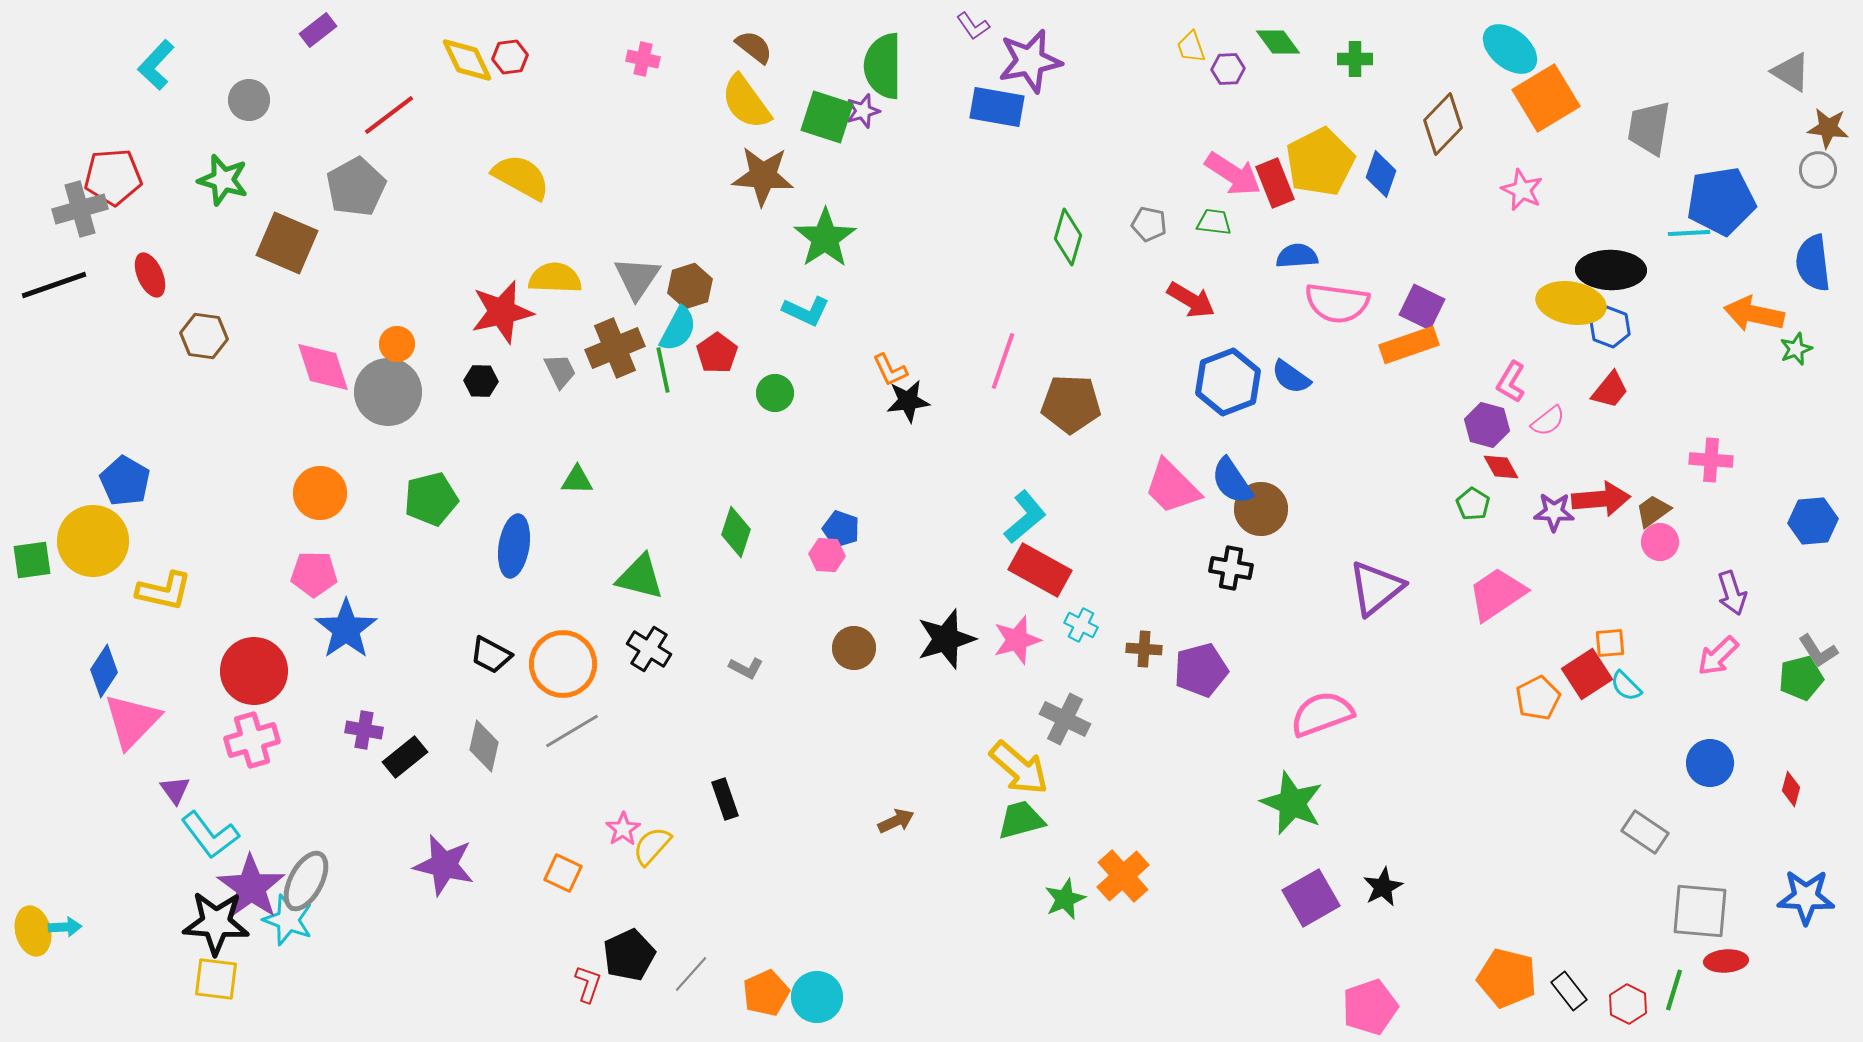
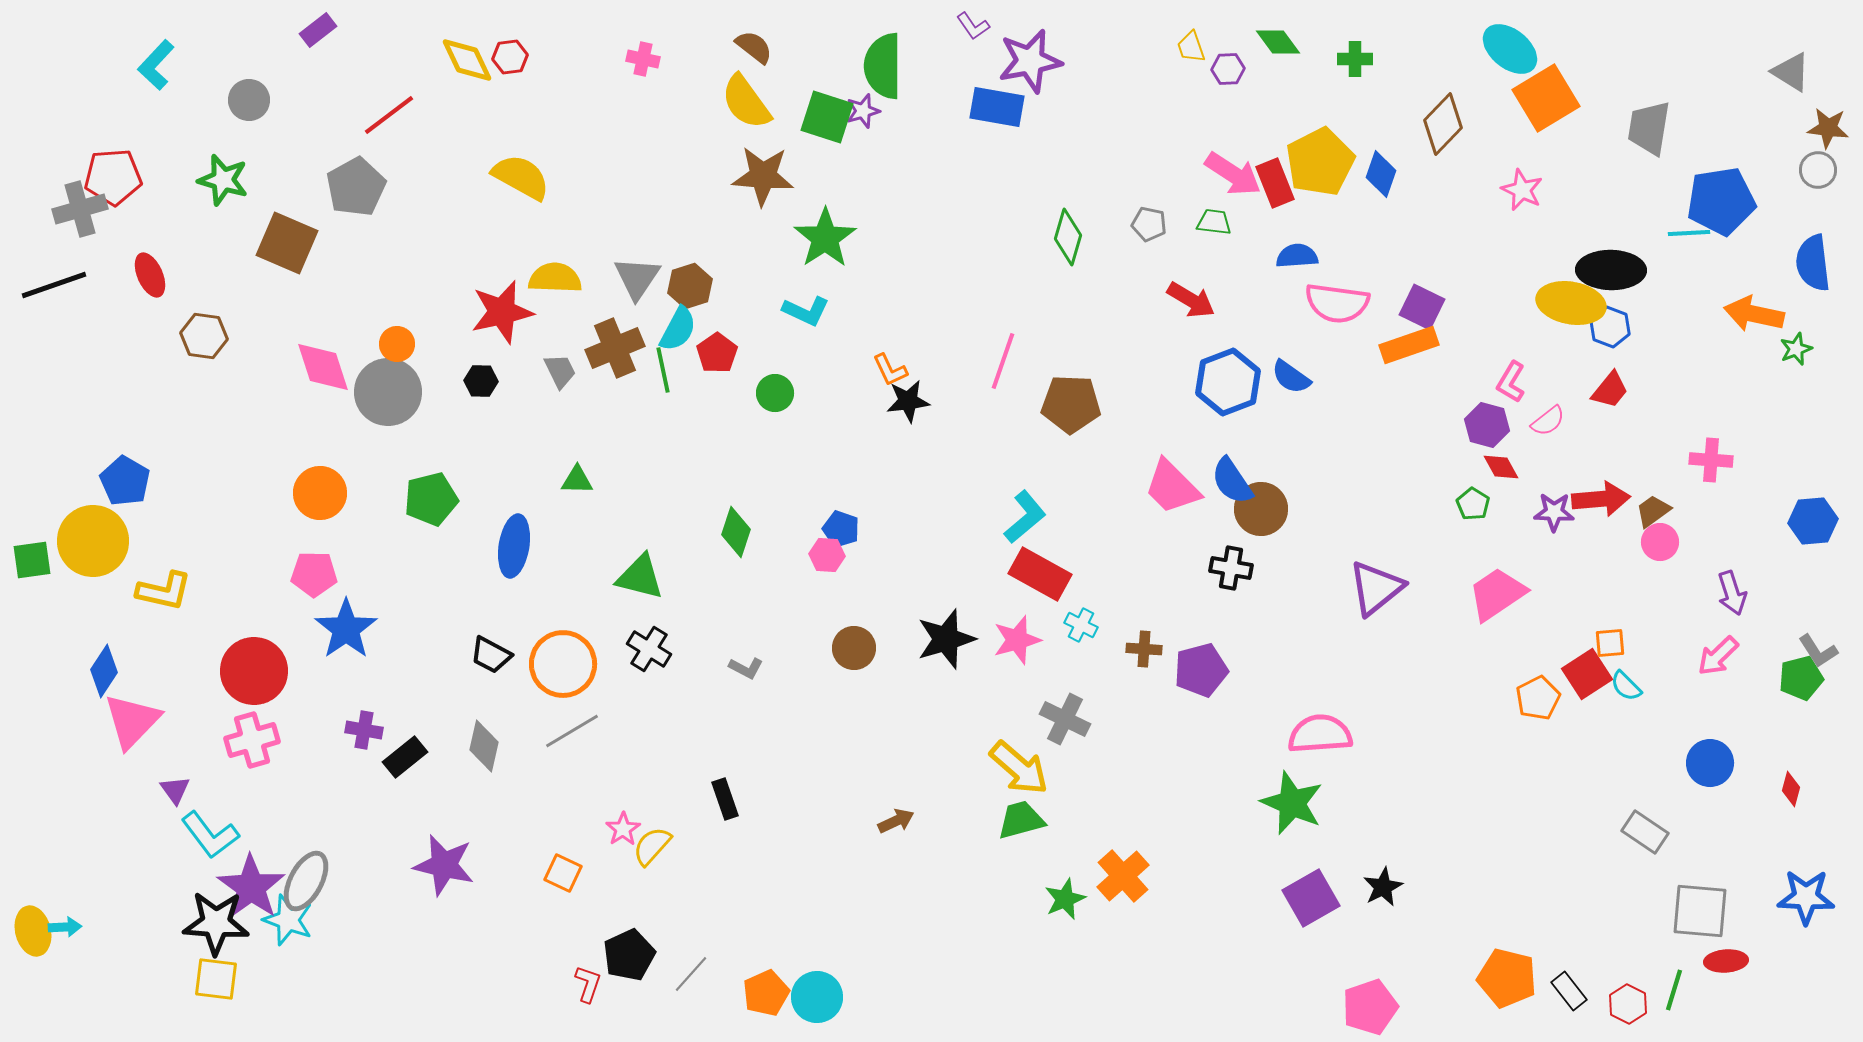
red rectangle at (1040, 570): moved 4 px down
pink semicircle at (1322, 714): moved 2 px left, 20 px down; rotated 16 degrees clockwise
